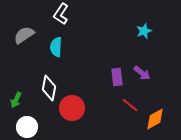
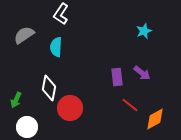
red circle: moved 2 px left
